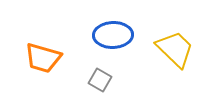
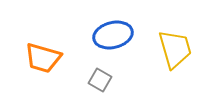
blue ellipse: rotated 12 degrees counterclockwise
yellow trapezoid: rotated 30 degrees clockwise
